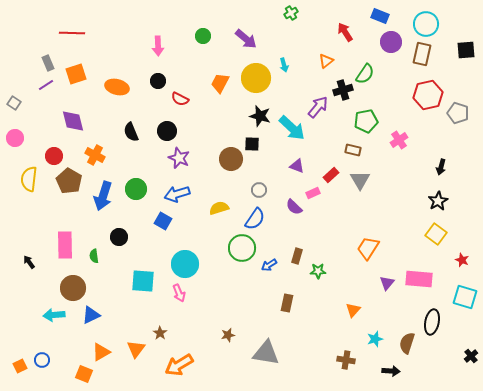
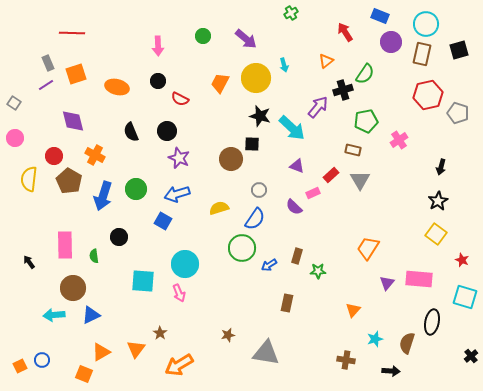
black square at (466, 50): moved 7 px left; rotated 12 degrees counterclockwise
